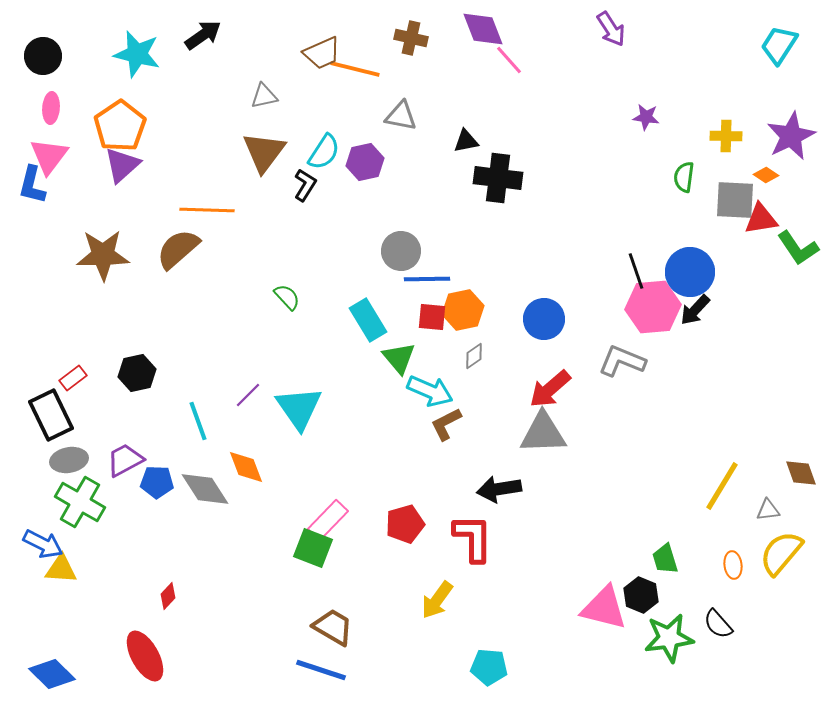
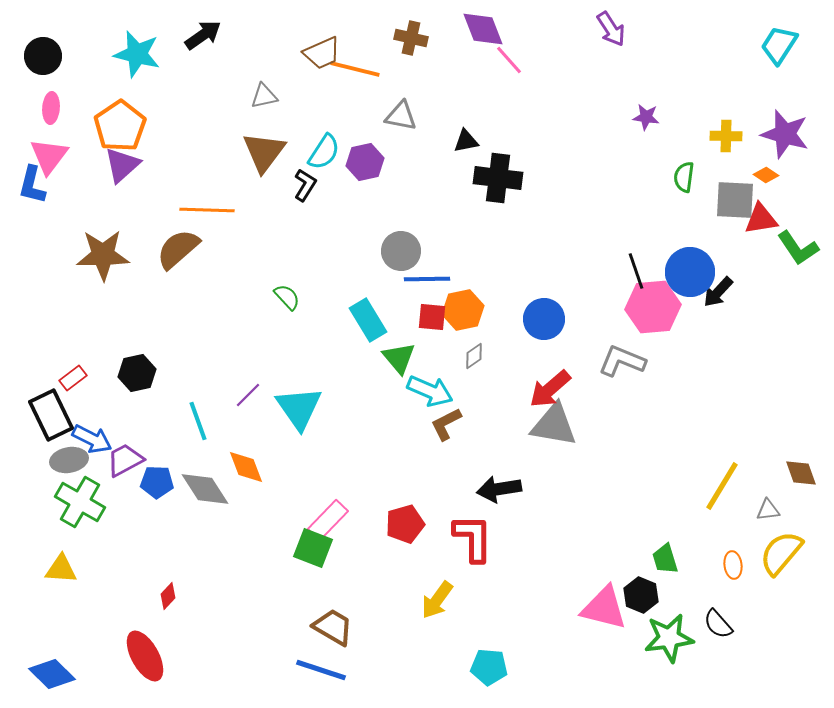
purple star at (791, 136): moved 6 px left, 2 px up; rotated 30 degrees counterclockwise
black arrow at (695, 310): moved 23 px right, 18 px up
gray triangle at (543, 433): moved 11 px right, 8 px up; rotated 12 degrees clockwise
blue arrow at (43, 544): moved 49 px right, 105 px up
